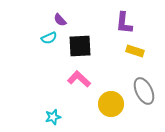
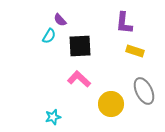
cyan semicircle: moved 2 px up; rotated 35 degrees counterclockwise
